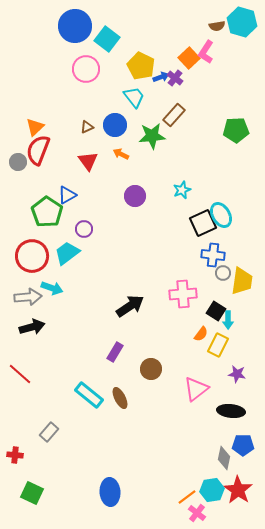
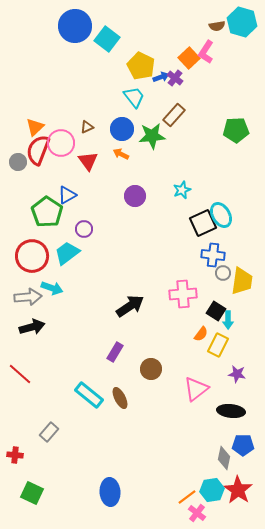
pink circle at (86, 69): moved 25 px left, 74 px down
blue circle at (115, 125): moved 7 px right, 4 px down
